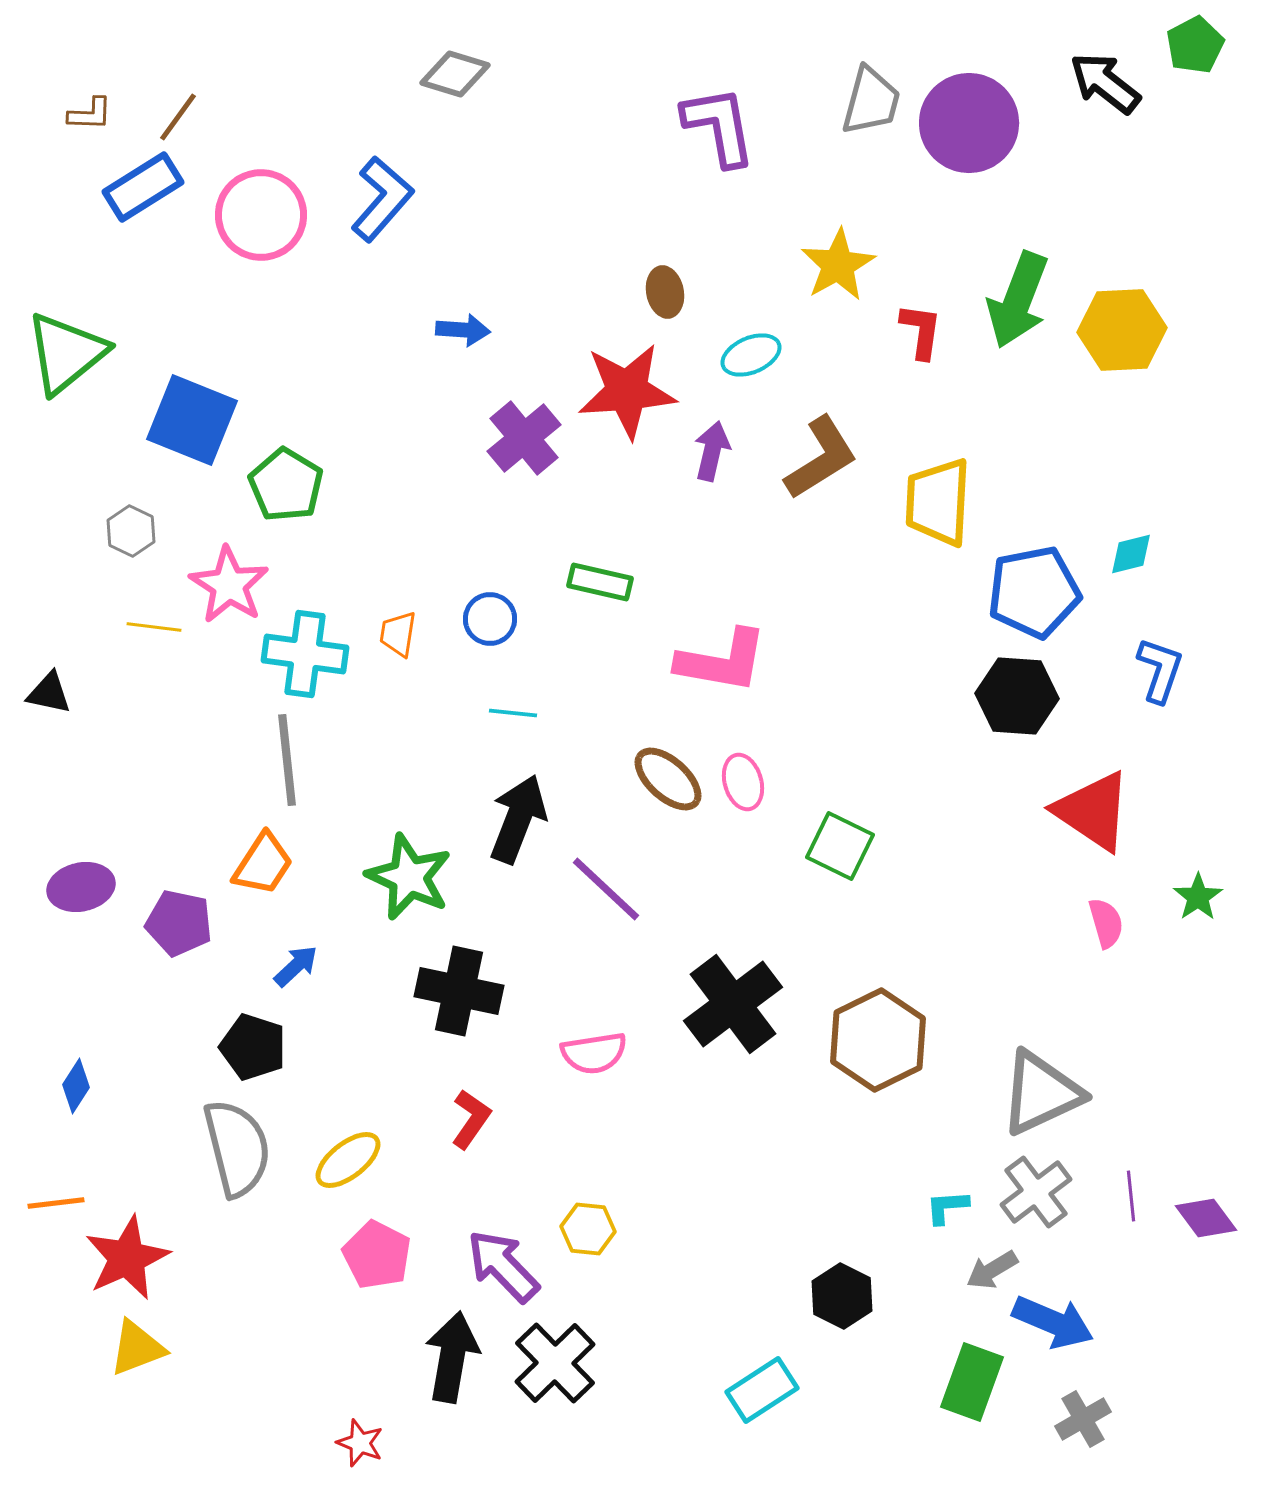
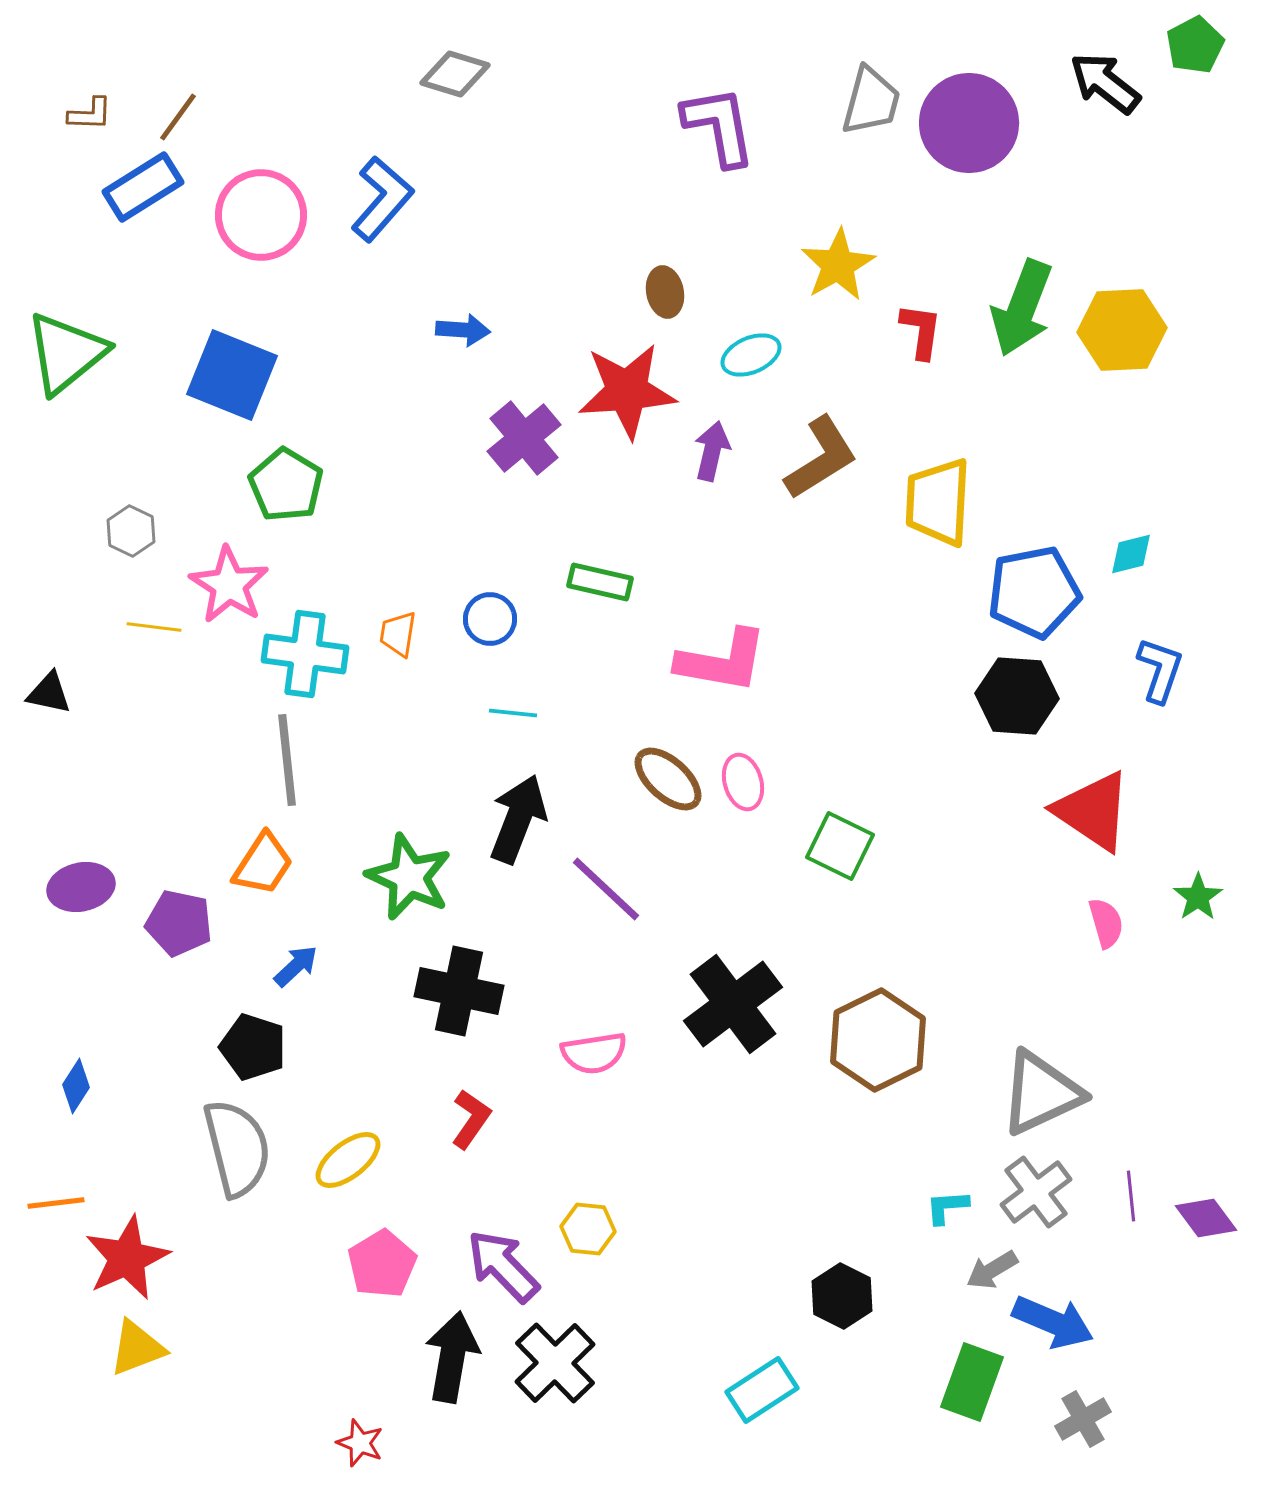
green arrow at (1018, 300): moved 4 px right, 8 px down
blue square at (192, 420): moved 40 px right, 45 px up
pink pentagon at (377, 1255): moved 5 px right, 9 px down; rotated 14 degrees clockwise
